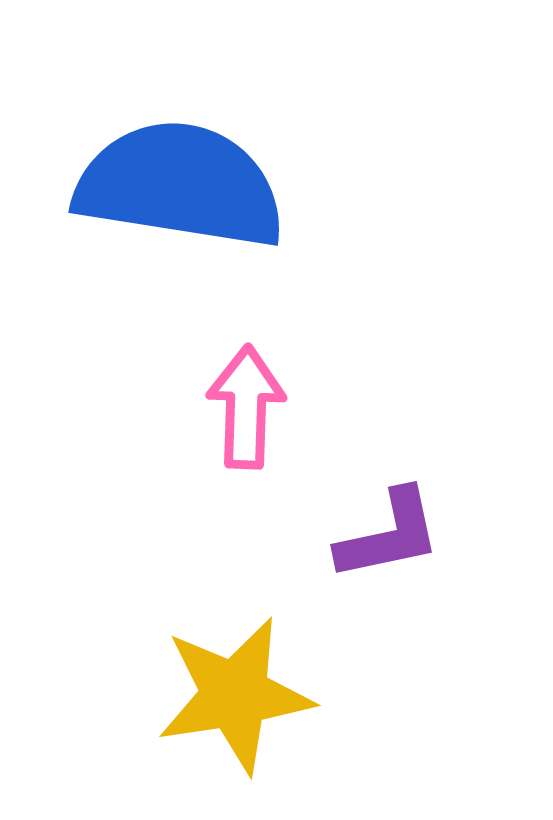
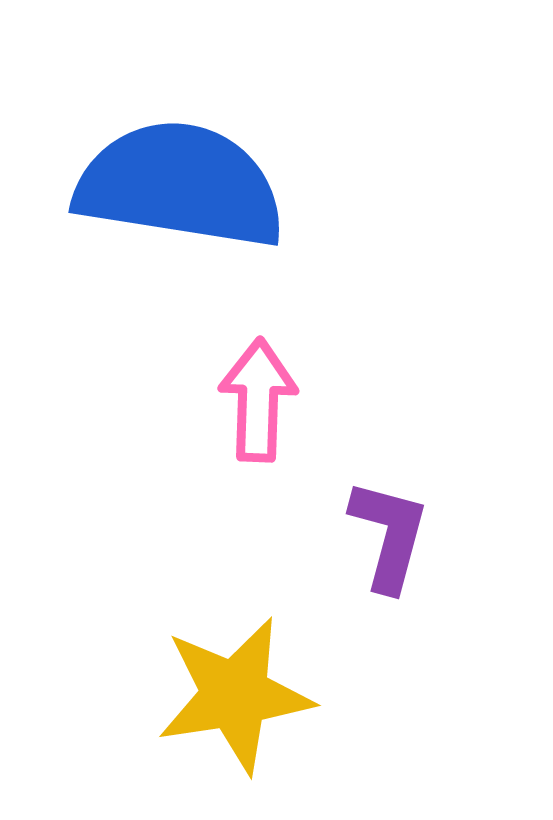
pink arrow: moved 12 px right, 7 px up
purple L-shape: rotated 63 degrees counterclockwise
